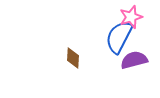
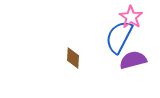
pink star: rotated 20 degrees counterclockwise
purple semicircle: moved 1 px left
